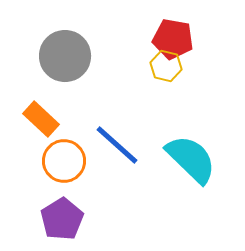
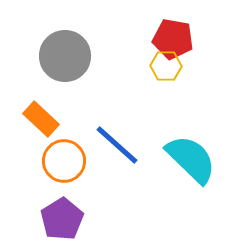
yellow hexagon: rotated 12 degrees counterclockwise
